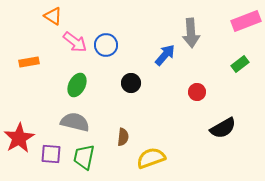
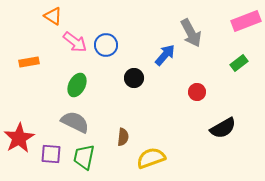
gray arrow: rotated 24 degrees counterclockwise
green rectangle: moved 1 px left, 1 px up
black circle: moved 3 px right, 5 px up
gray semicircle: rotated 12 degrees clockwise
